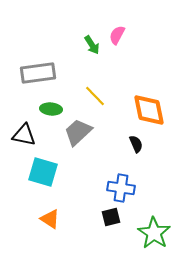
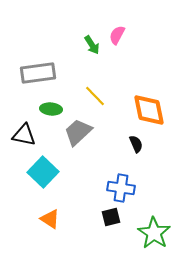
cyan square: rotated 28 degrees clockwise
